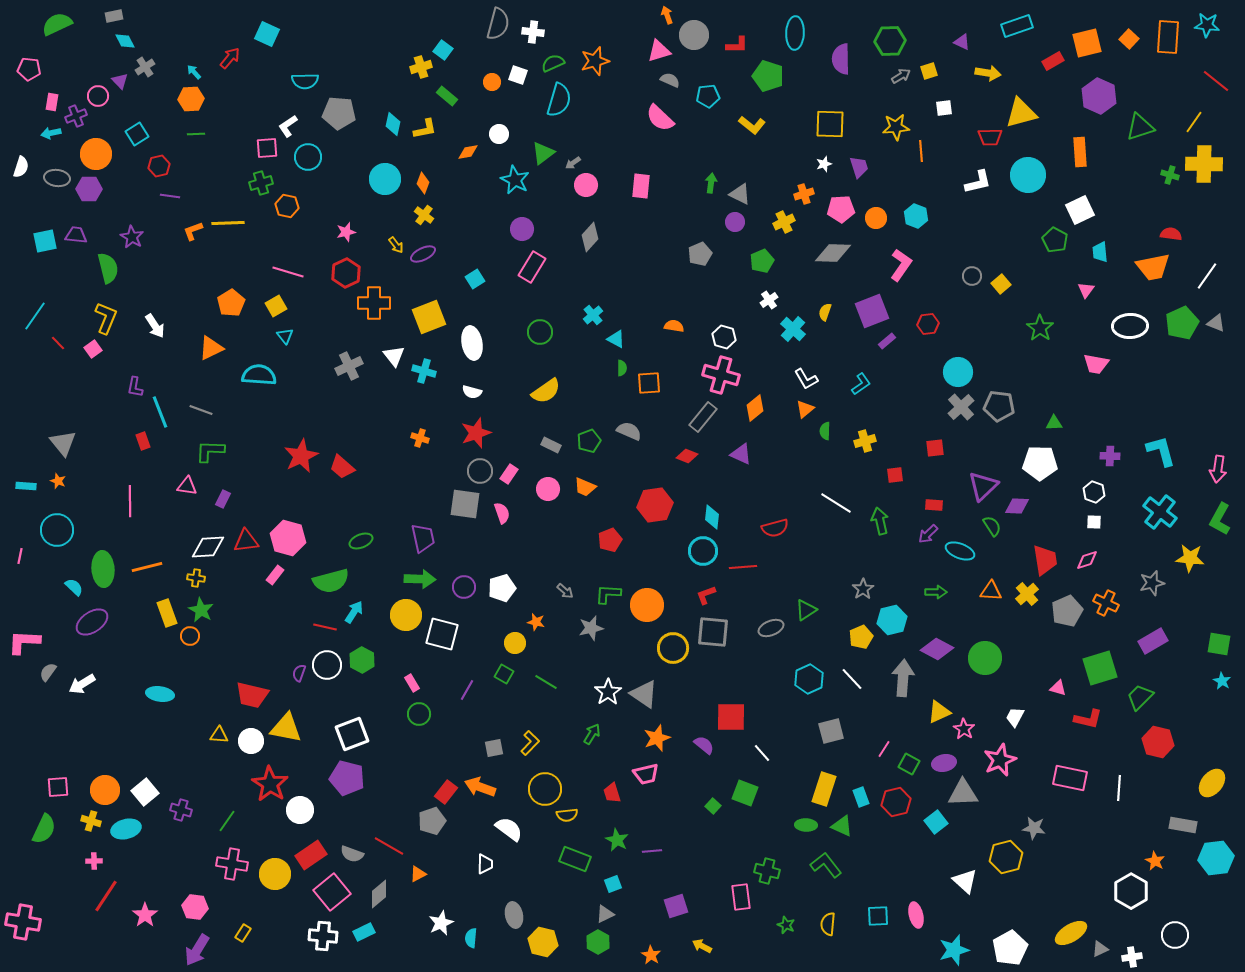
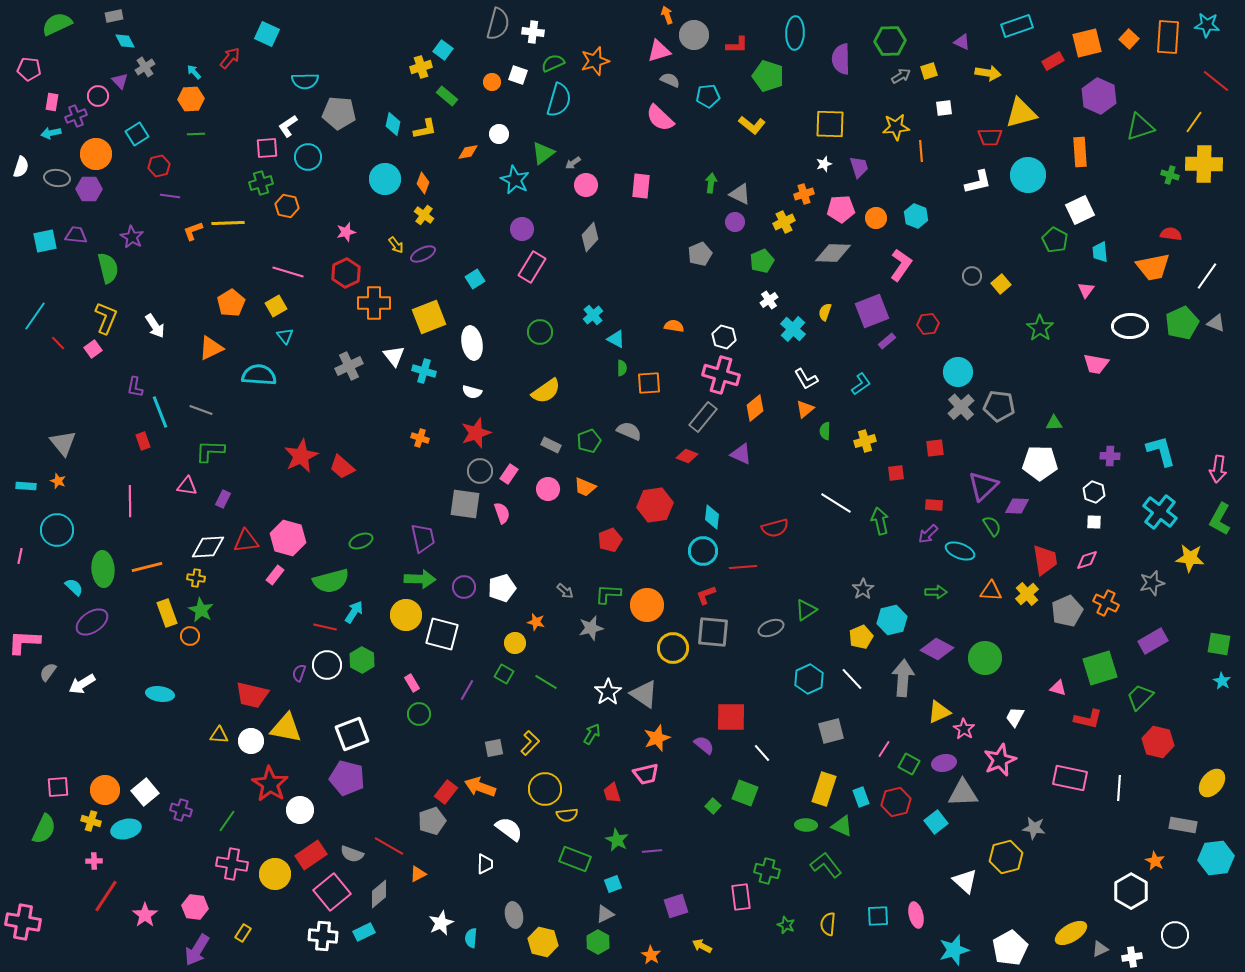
red square at (895, 475): moved 1 px right, 2 px up
